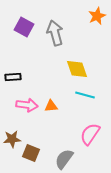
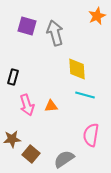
purple square: moved 3 px right, 1 px up; rotated 12 degrees counterclockwise
yellow diamond: rotated 15 degrees clockwise
black rectangle: rotated 70 degrees counterclockwise
pink arrow: rotated 65 degrees clockwise
pink semicircle: moved 1 px right, 1 px down; rotated 25 degrees counterclockwise
brown square: moved 1 px down; rotated 18 degrees clockwise
gray semicircle: rotated 20 degrees clockwise
